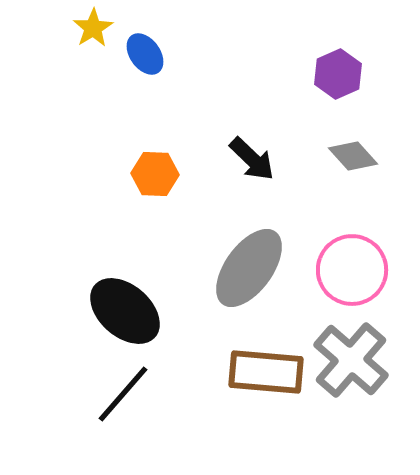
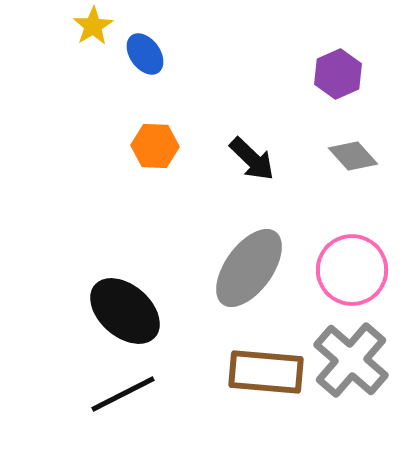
yellow star: moved 2 px up
orange hexagon: moved 28 px up
black line: rotated 22 degrees clockwise
